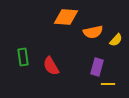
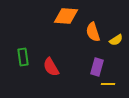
orange diamond: moved 1 px up
orange semicircle: rotated 84 degrees clockwise
yellow semicircle: rotated 16 degrees clockwise
red semicircle: moved 1 px down
